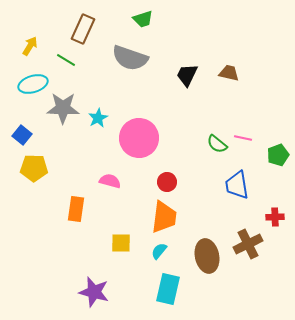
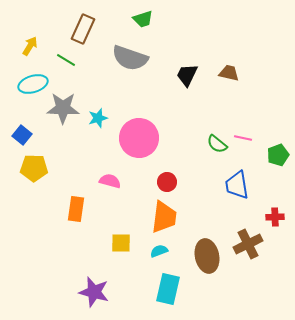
cyan star: rotated 12 degrees clockwise
cyan semicircle: rotated 30 degrees clockwise
